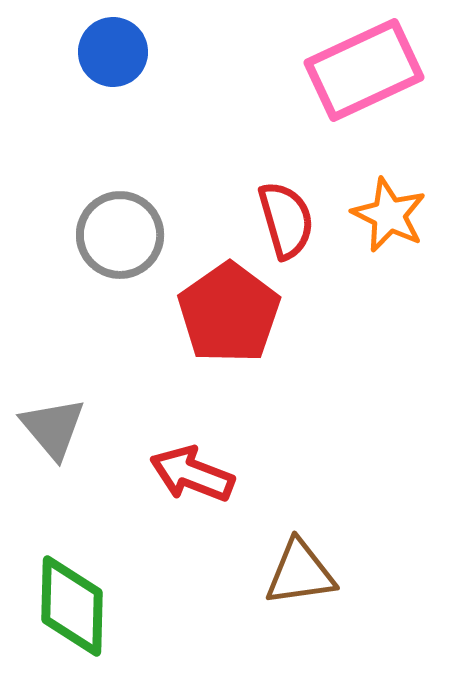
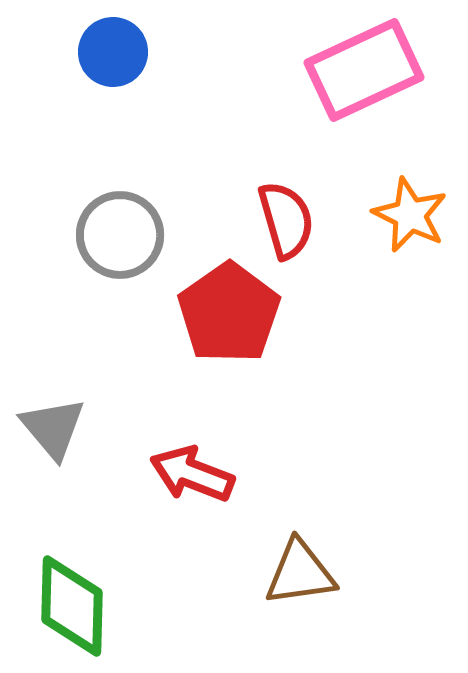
orange star: moved 21 px right
